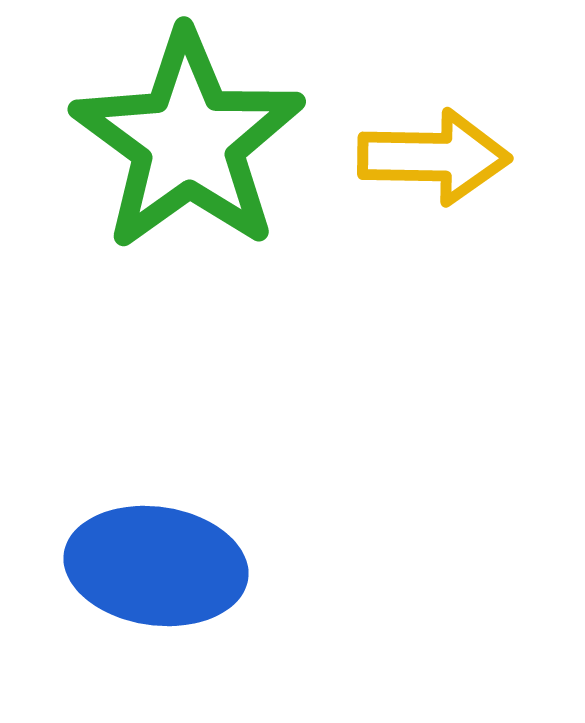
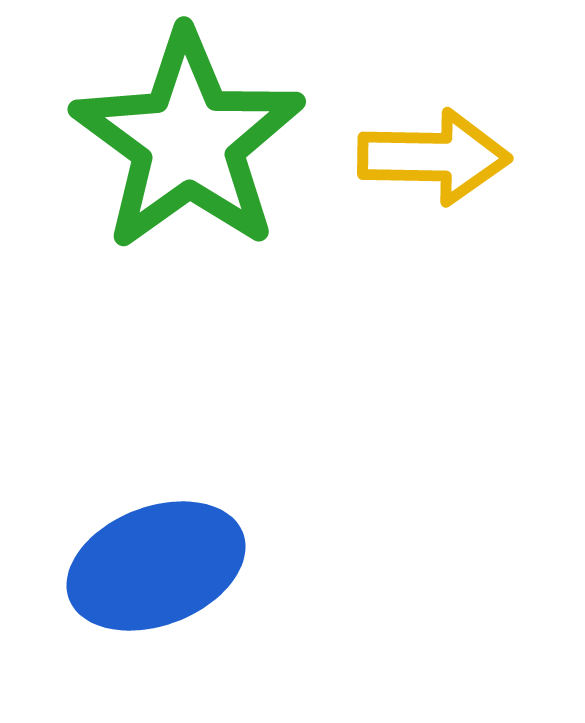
blue ellipse: rotated 29 degrees counterclockwise
